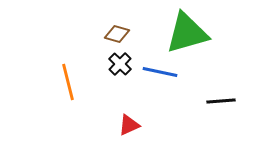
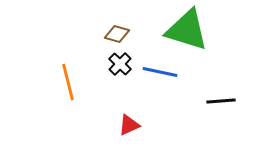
green triangle: moved 3 px up; rotated 33 degrees clockwise
